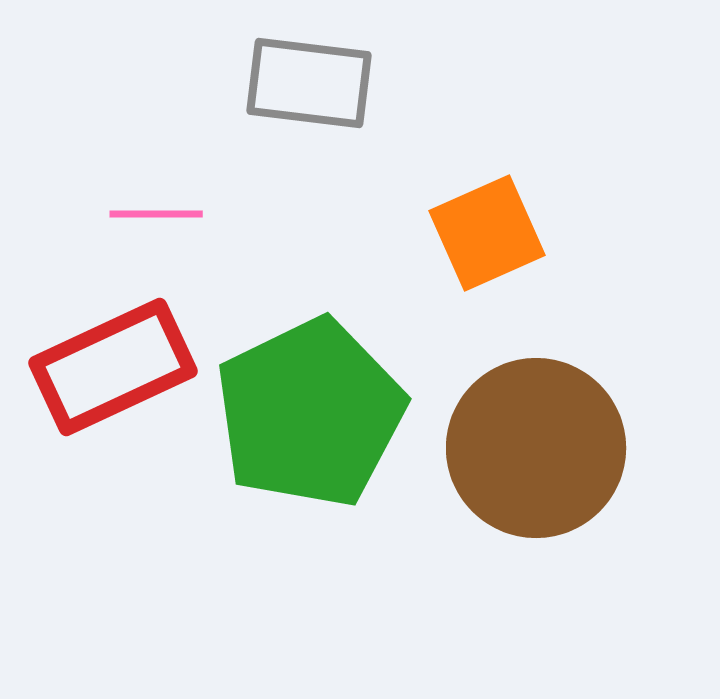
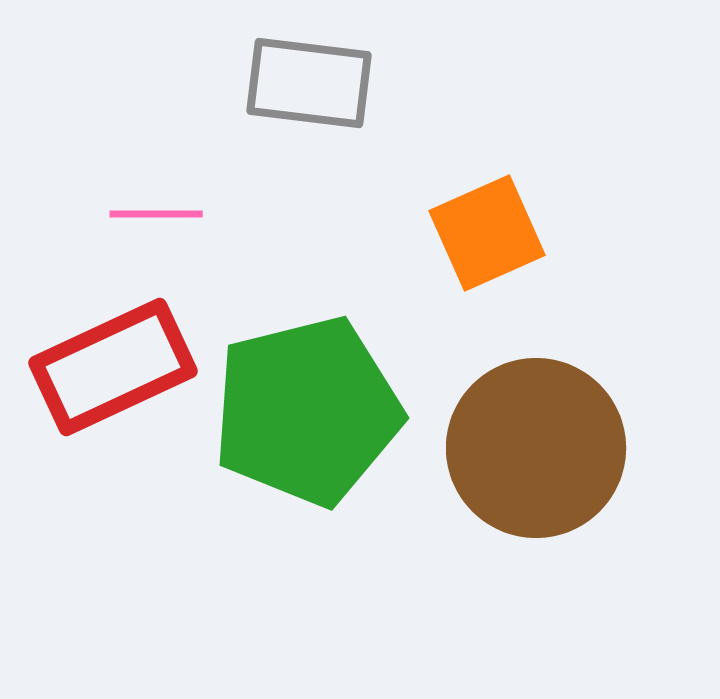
green pentagon: moved 3 px left, 2 px up; rotated 12 degrees clockwise
